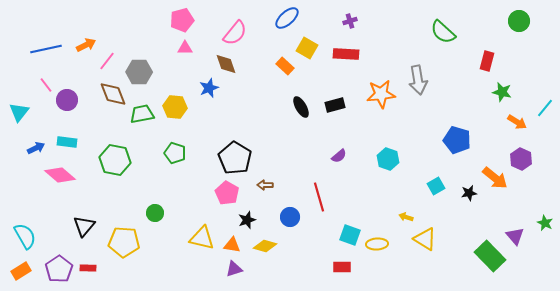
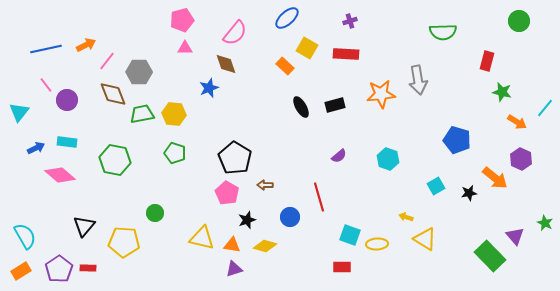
green semicircle at (443, 32): rotated 44 degrees counterclockwise
yellow hexagon at (175, 107): moved 1 px left, 7 px down
